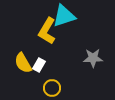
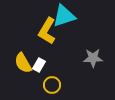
yellow circle: moved 3 px up
